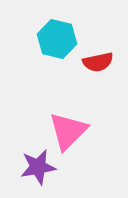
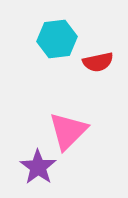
cyan hexagon: rotated 21 degrees counterclockwise
purple star: rotated 27 degrees counterclockwise
